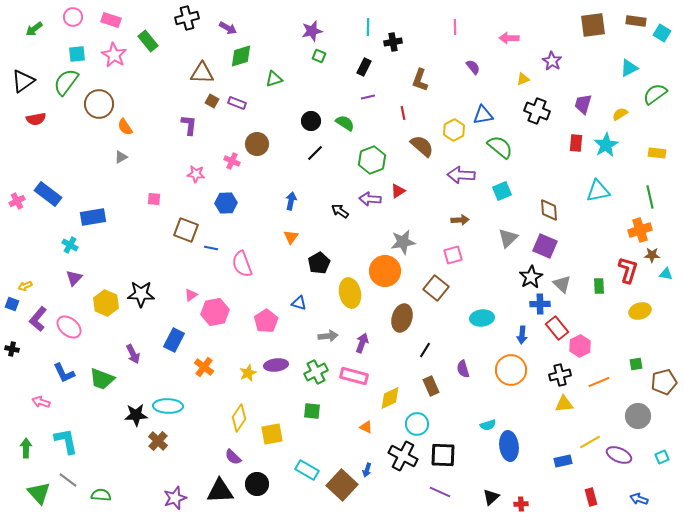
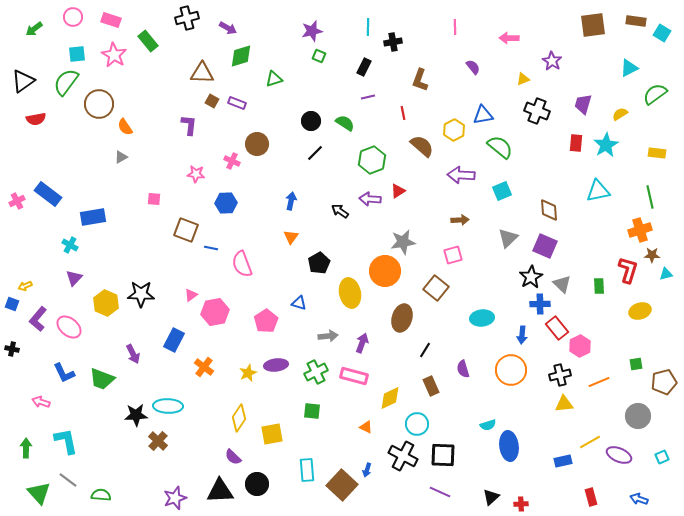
cyan triangle at (666, 274): rotated 24 degrees counterclockwise
cyan rectangle at (307, 470): rotated 55 degrees clockwise
